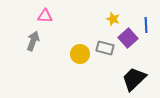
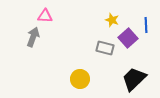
yellow star: moved 1 px left, 1 px down
gray arrow: moved 4 px up
yellow circle: moved 25 px down
